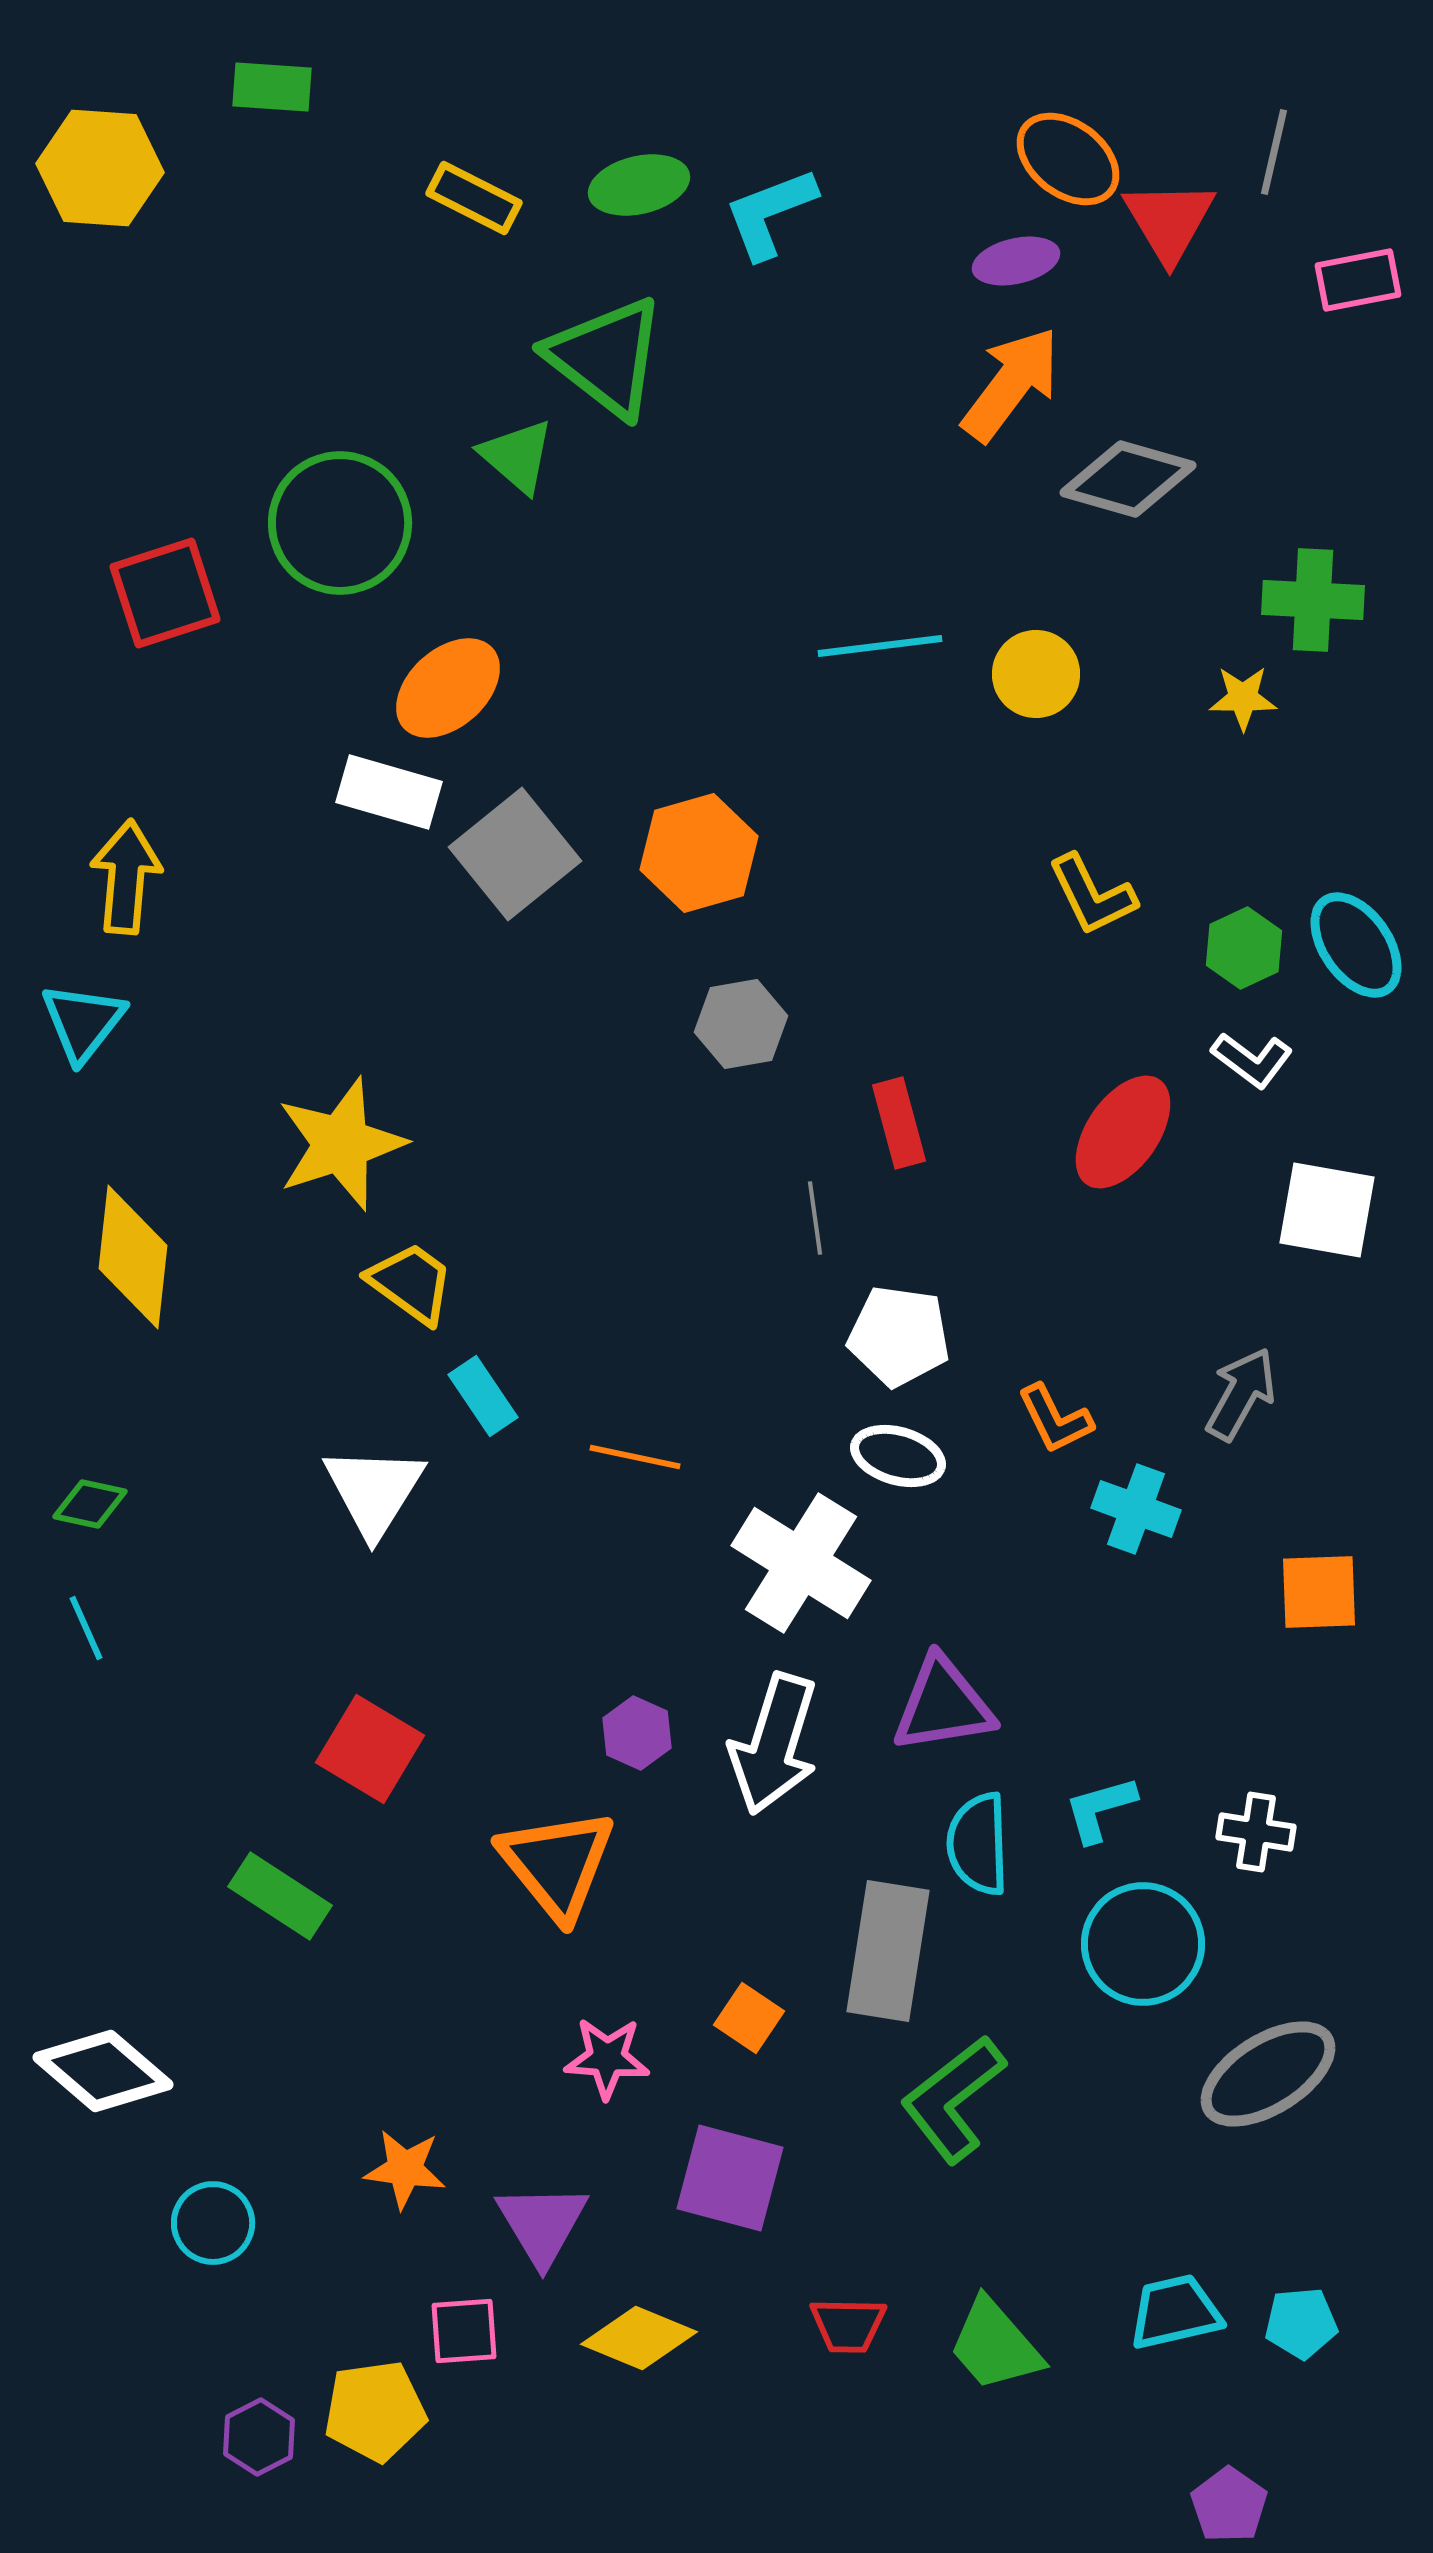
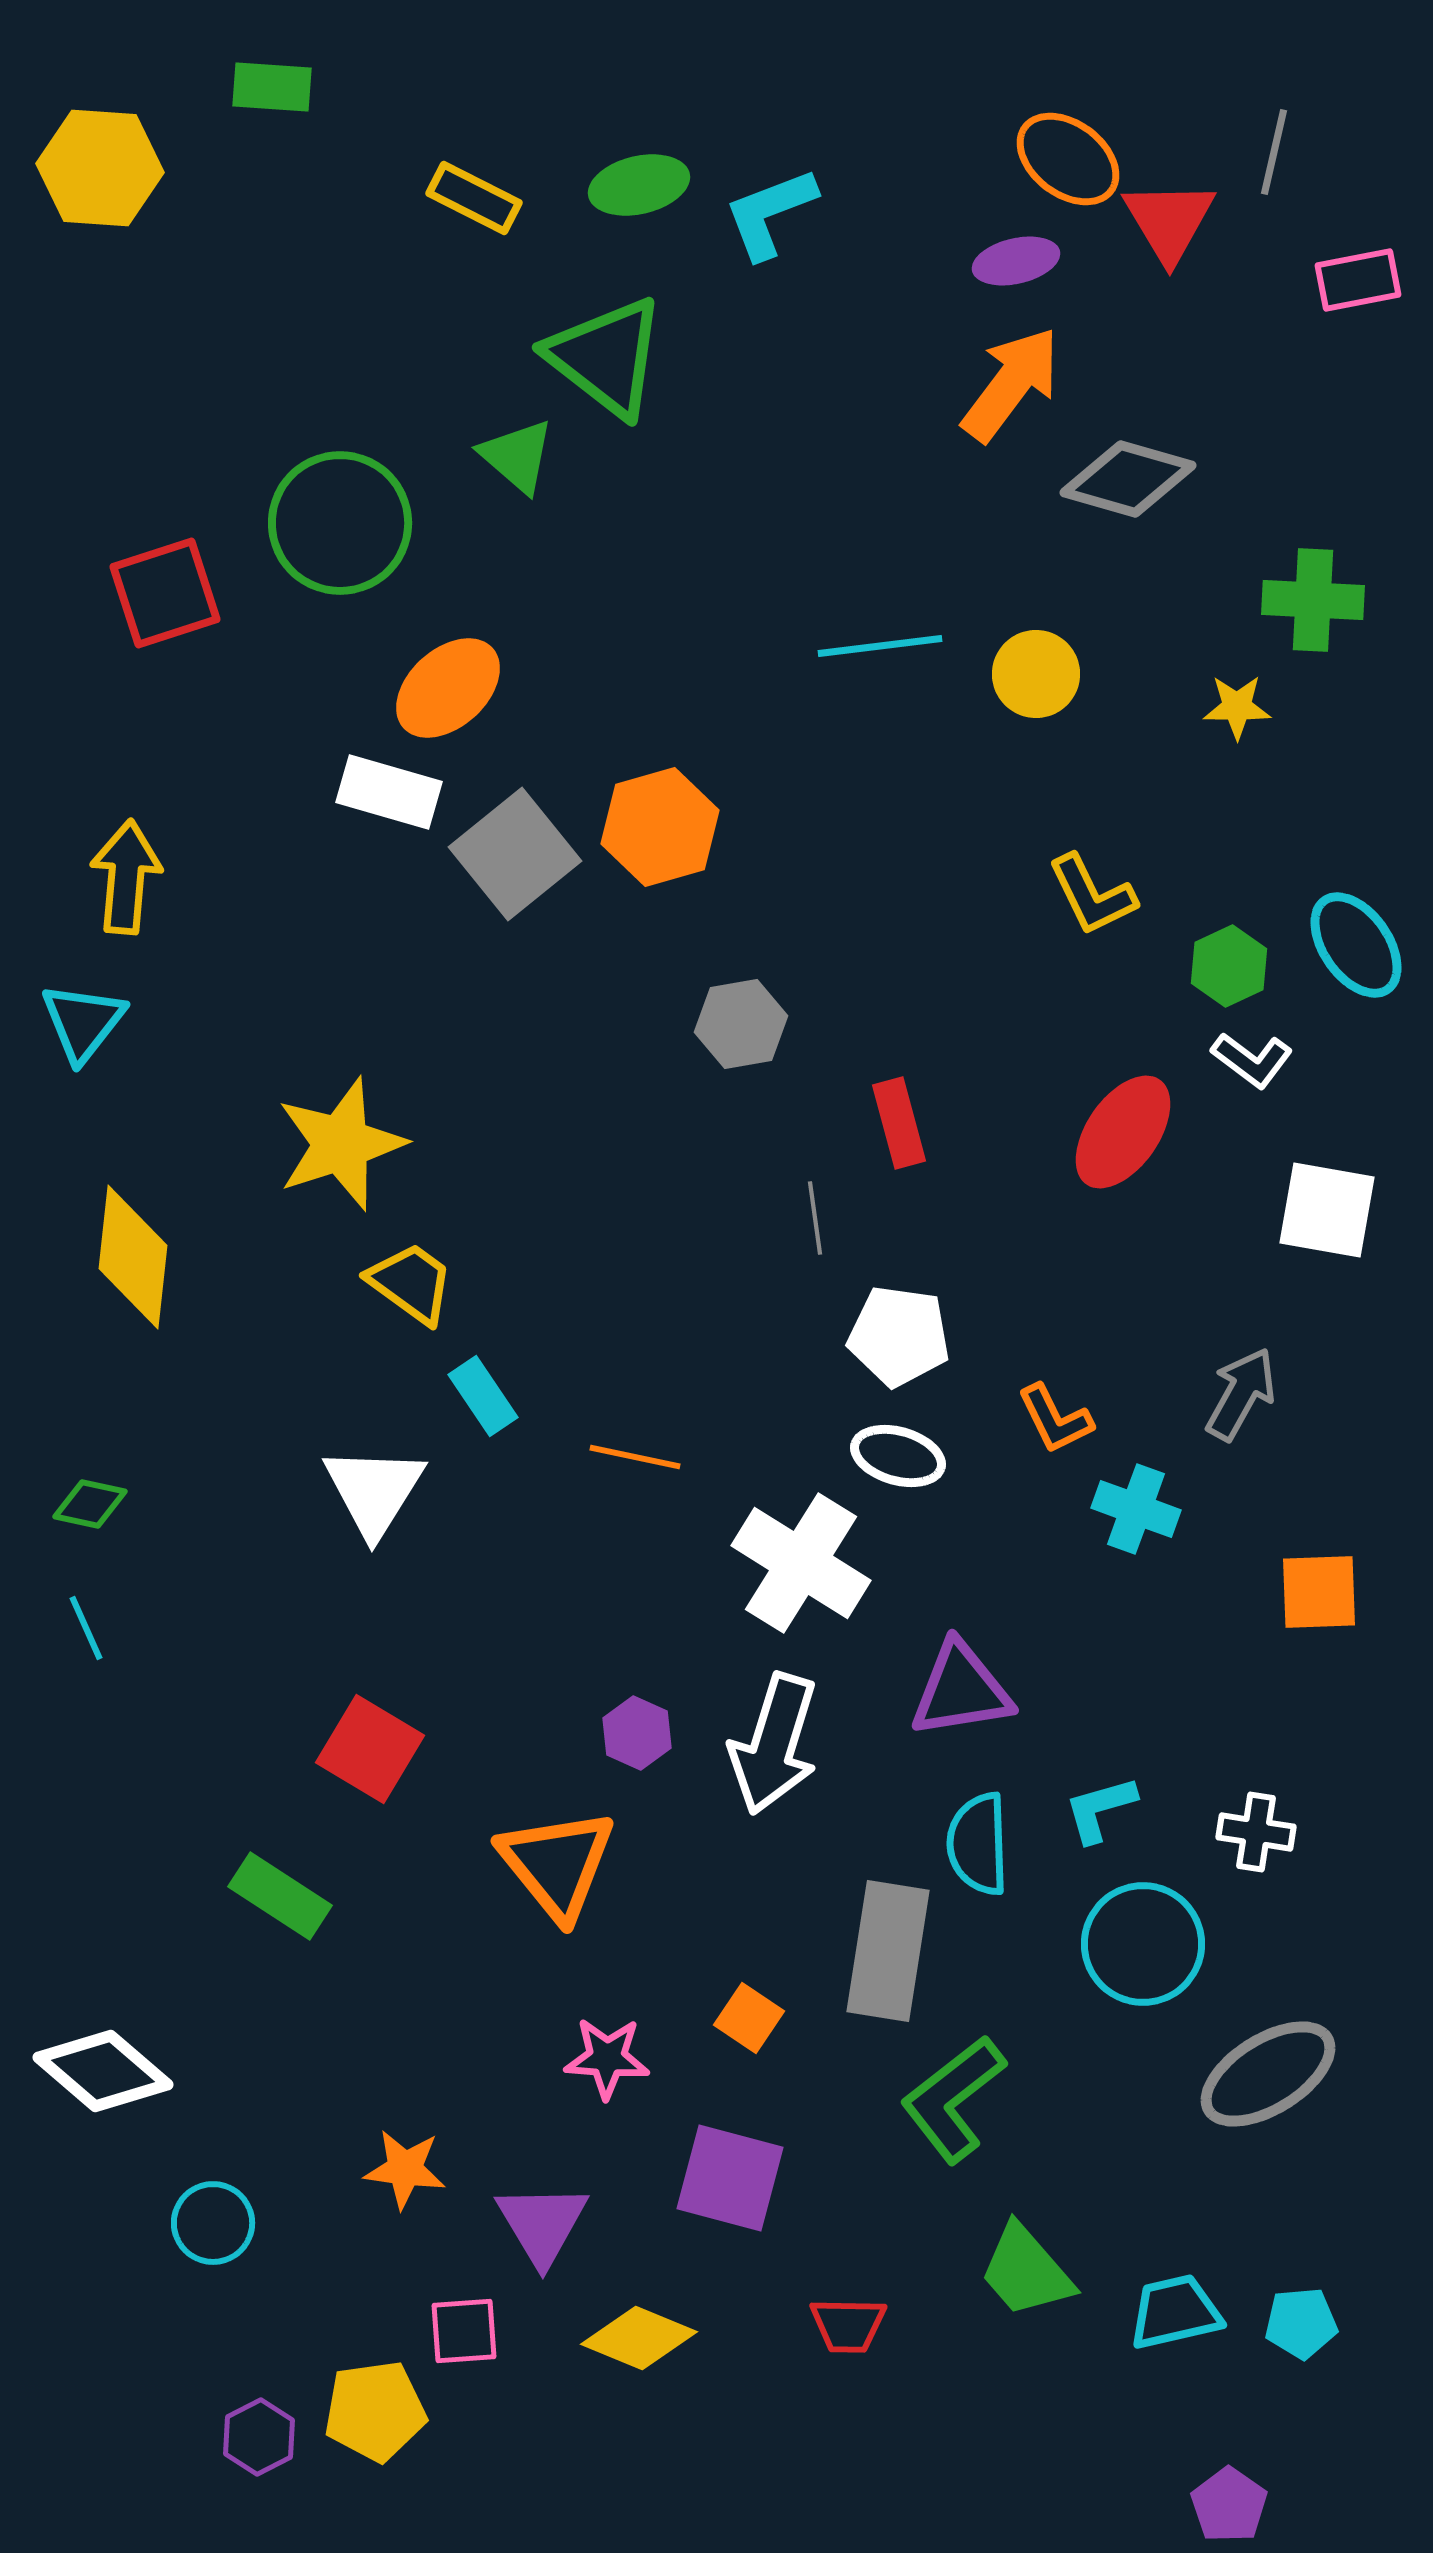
yellow star at (1243, 698): moved 6 px left, 9 px down
orange hexagon at (699, 853): moved 39 px left, 26 px up
green hexagon at (1244, 948): moved 15 px left, 18 px down
purple triangle at (943, 1705): moved 18 px right, 15 px up
green trapezoid at (995, 2345): moved 31 px right, 74 px up
